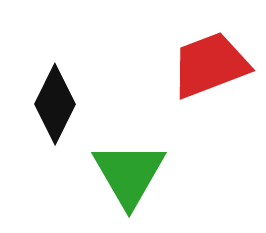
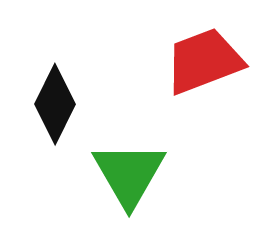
red trapezoid: moved 6 px left, 4 px up
